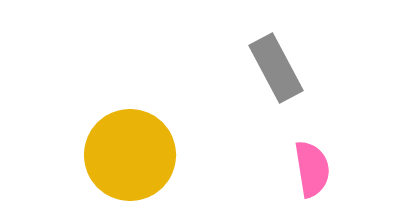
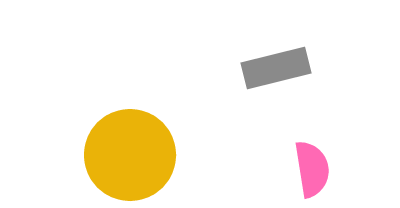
gray rectangle: rotated 76 degrees counterclockwise
